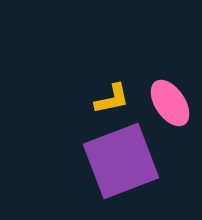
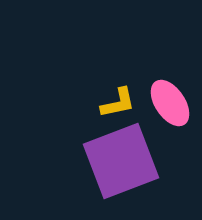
yellow L-shape: moved 6 px right, 4 px down
